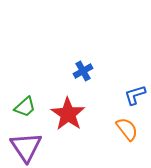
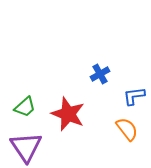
blue cross: moved 17 px right, 3 px down
blue L-shape: moved 1 px left, 1 px down; rotated 10 degrees clockwise
red star: rotated 12 degrees counterclockwise
